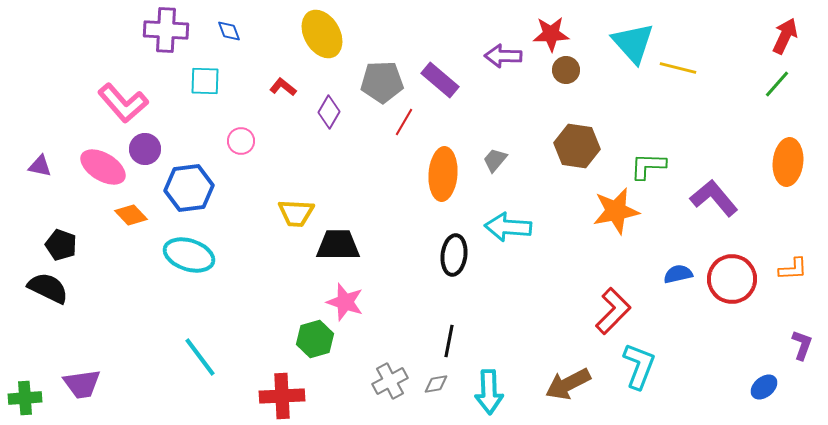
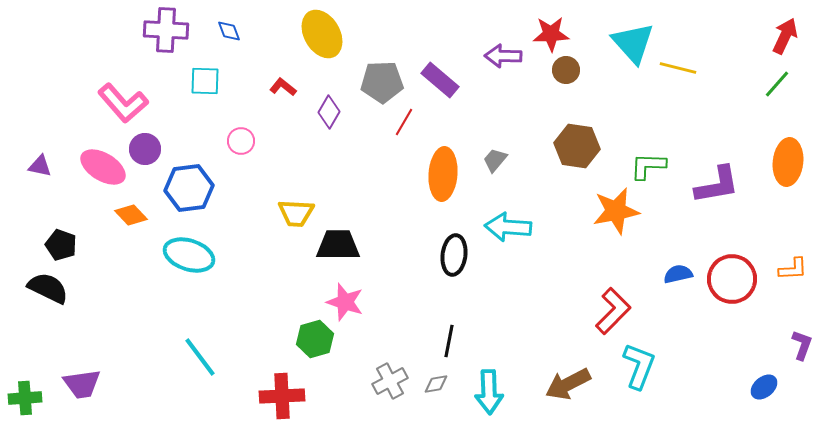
purple L-shape at (714, 198): moved 3 px right, 13 px up; rotated 120 degrees clockwise
